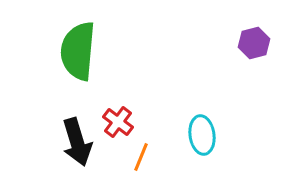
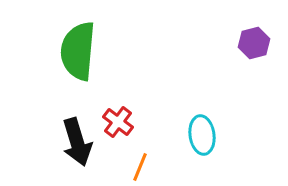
orange line: moved 1 px left, 10 px down
